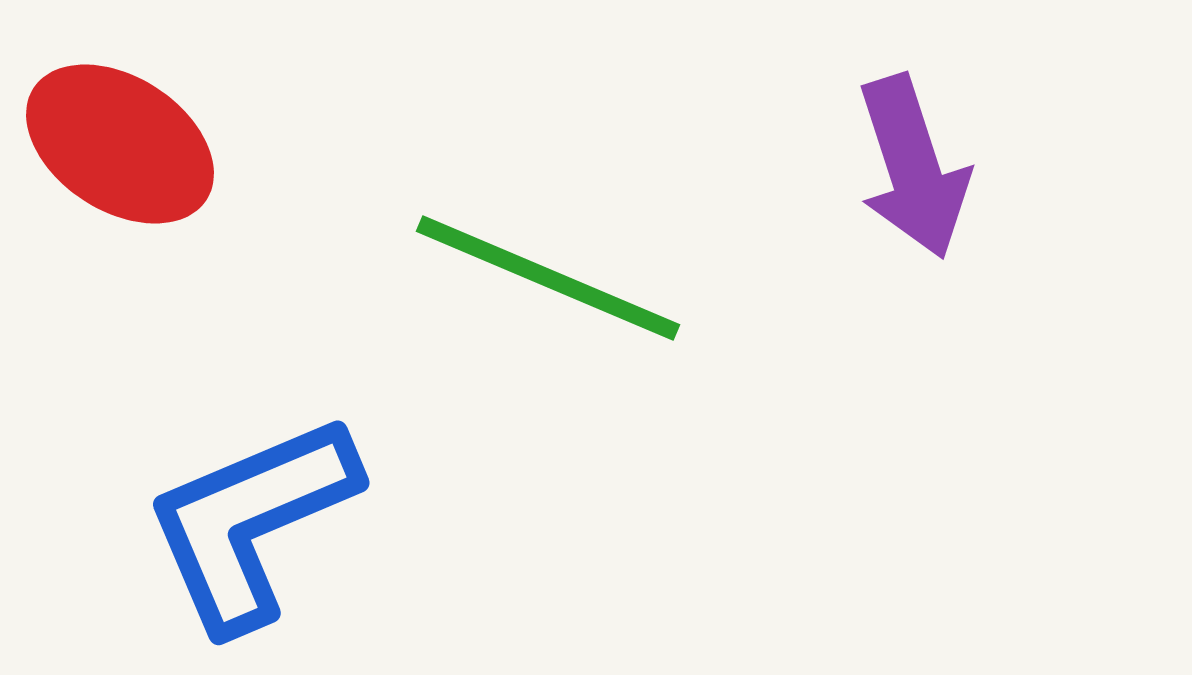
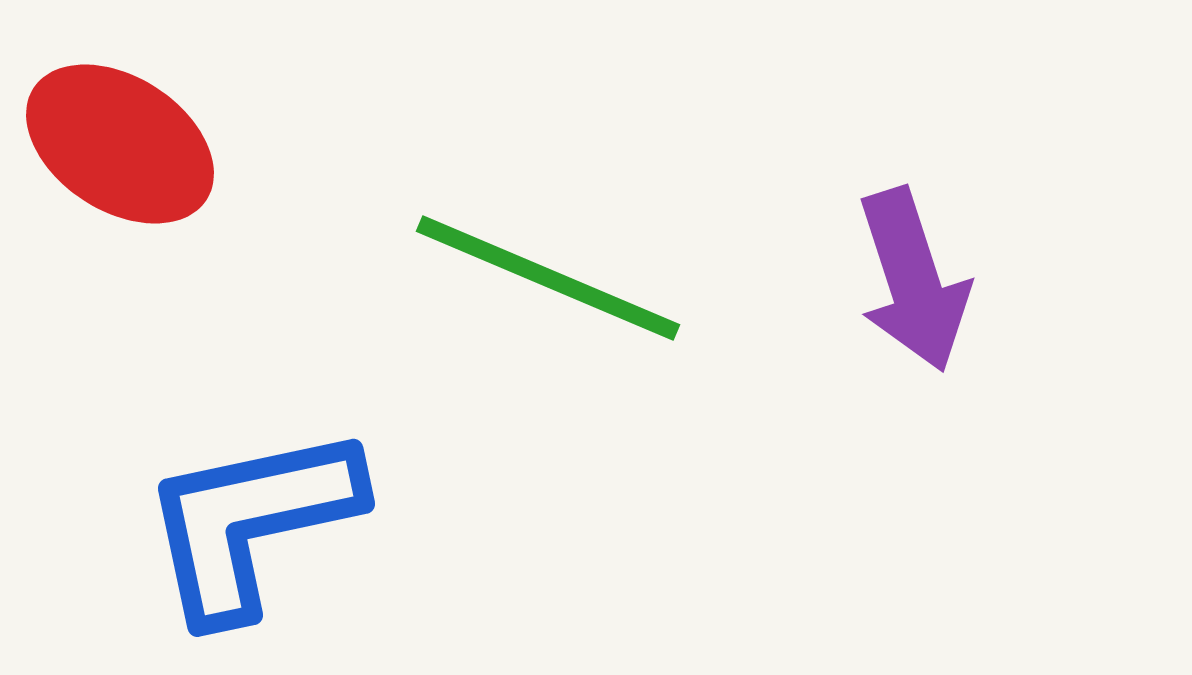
purple arrow: moved 113 px down
blue L-shape: rotated 11 degrees clockwise
